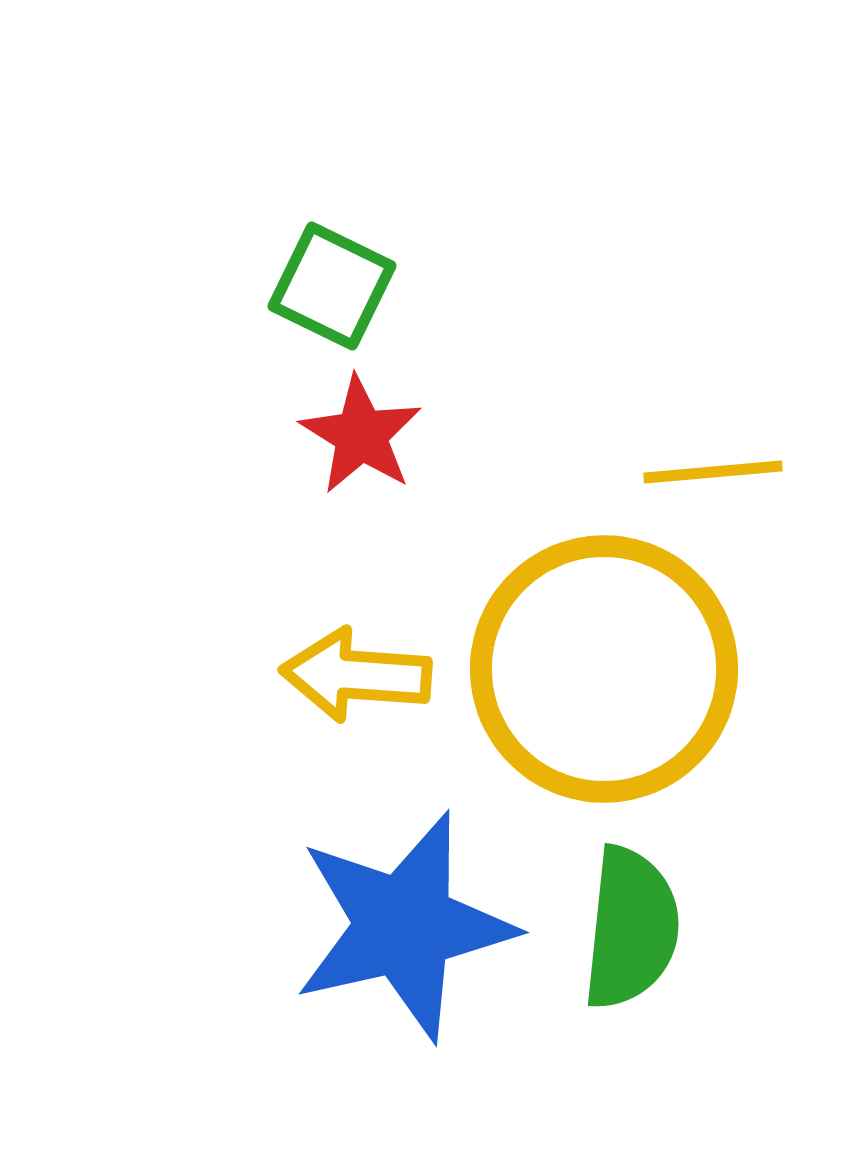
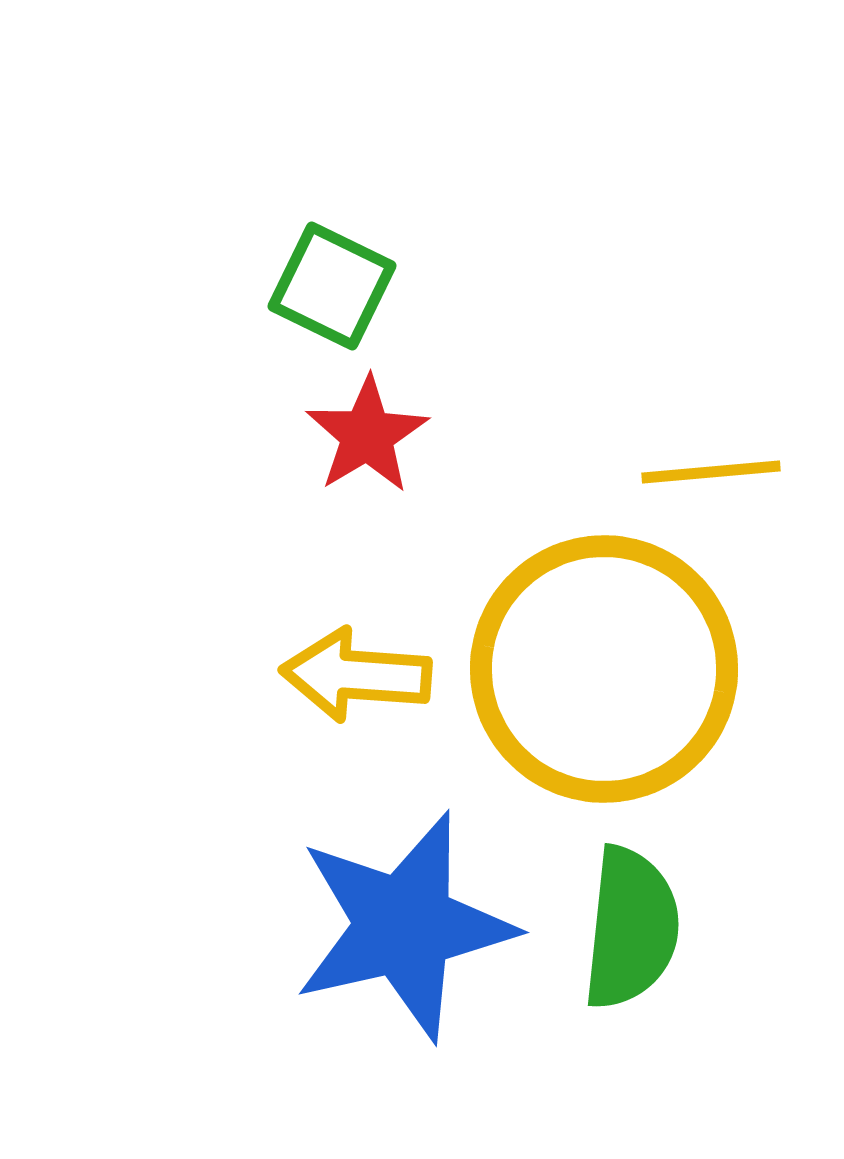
red star: moved 6 px right; rotated 9 degrees clockwise
yellow line: moved 2 px left
